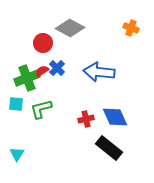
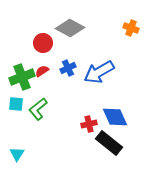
blue cross: moved 11 px right; rotated 21 degrees clockwise
blue arrow: rotated 36 degrees counterclockwise
green cross: moved 5 px left, 1 px up
green L-shape: moved 3 px left; rotated 25 degrees counterclockwise
red cross: moved 3 px right, 5 px down
black rectangle: moved 5 px up
